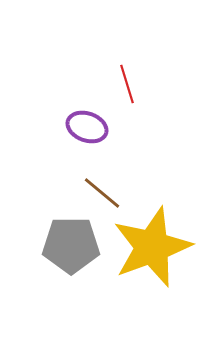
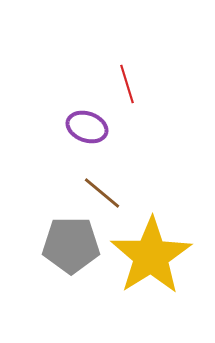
yellow star: moved 1 px left, 9 px down; rotated 12 degrees counterclockwise
